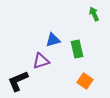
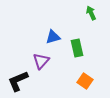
green arrow: moved 3 px left, 1 px up
blue triangle: moved 3 px up
green rectangle: moved 1 px up
purple triangle: rotated 30 degrees counterclockwise
